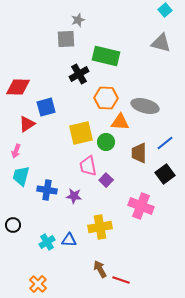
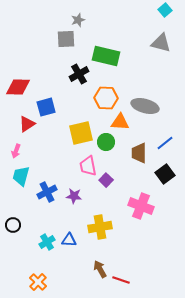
blue cross: moved 2 px down; rotated 36 degrees counterclockwise
orange cross: moved 2 px up
